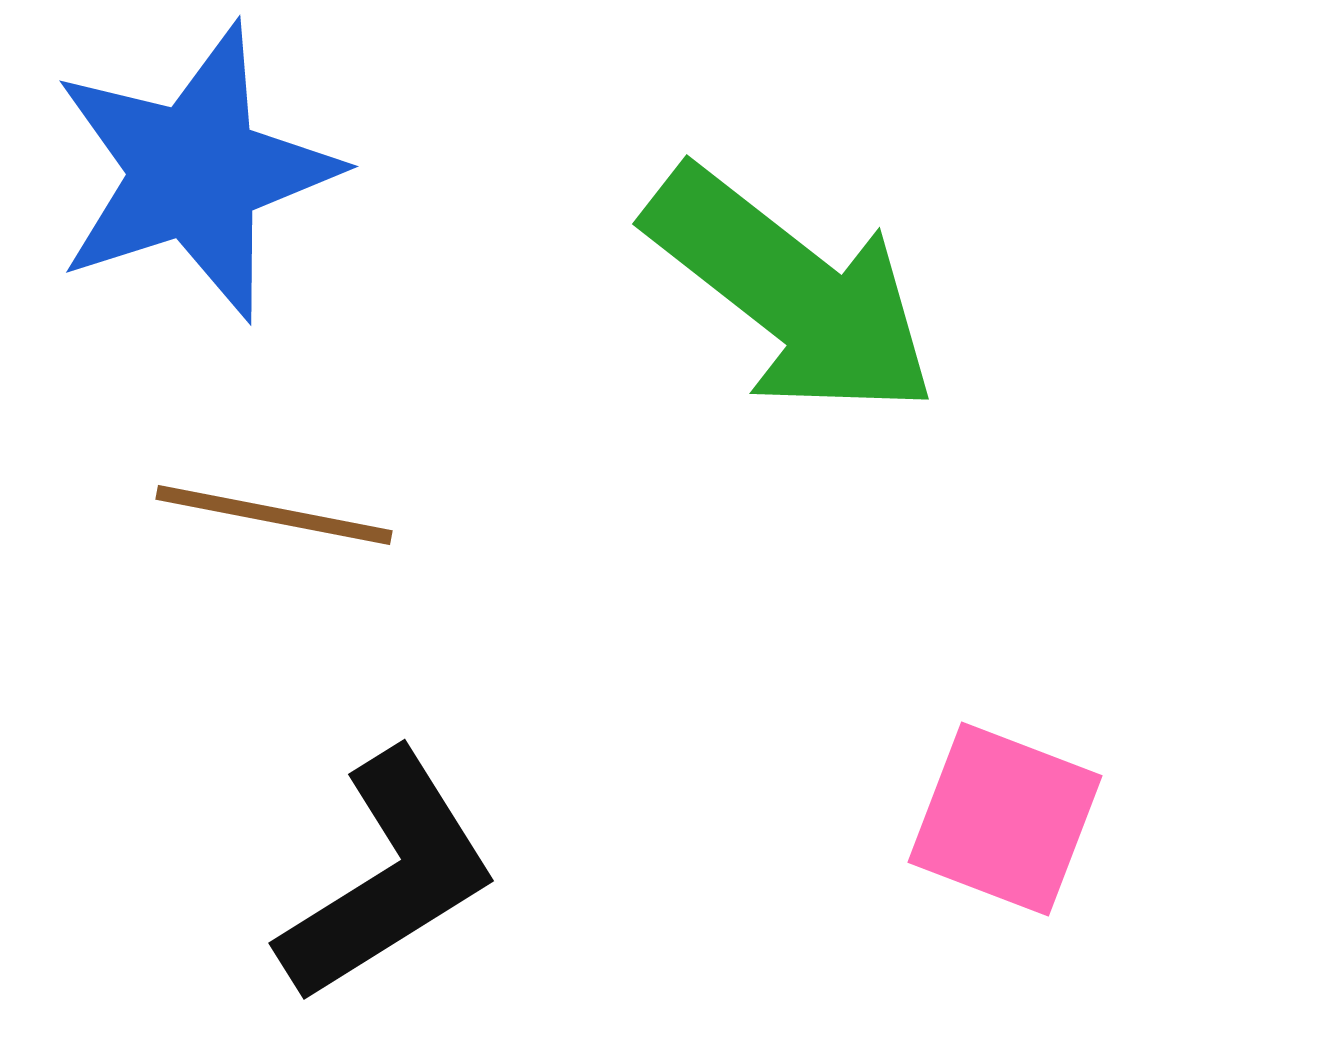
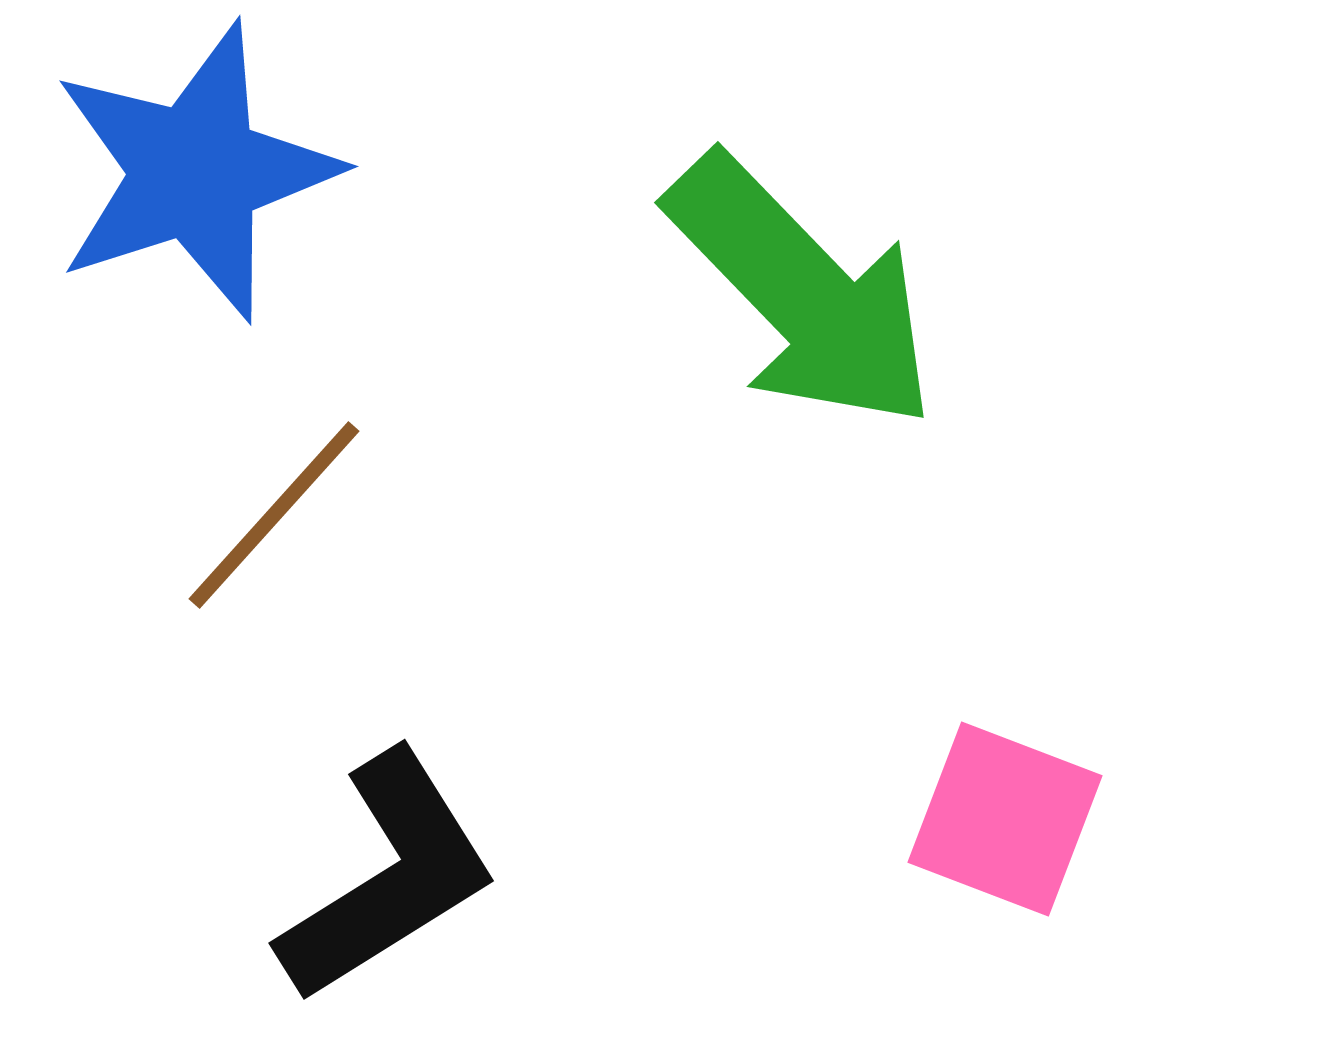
green arrow: moved 11 px right; rotated 8 degrees clockwise
brown line: rotated 59 degrees counterclockwise
